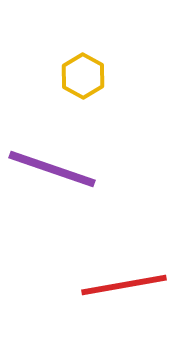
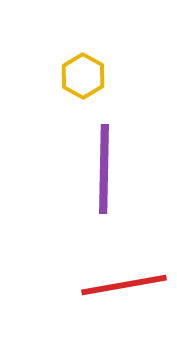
purple line: moved 52 px right; rotated 72 degrees clockwise
